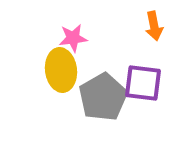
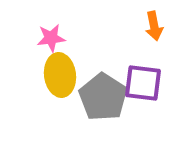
pink star: moved 22 px left
yellow ellipse: moved 1 px left, 5 px down
gray pentagon: rotated 9 degrees counterclockwise
